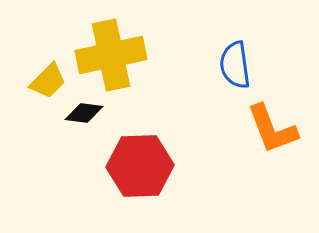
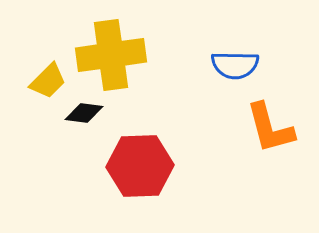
yellow cross: rotated 4 degrees clockwise
blue semicircle: rotated 81 degrees counterclockwise
orange L-shape: moved 2 px left, 1 px up; rotated 6 degrees clockwise
